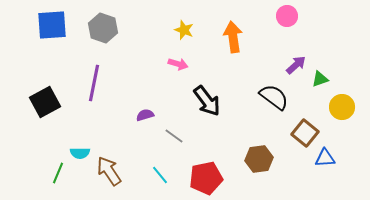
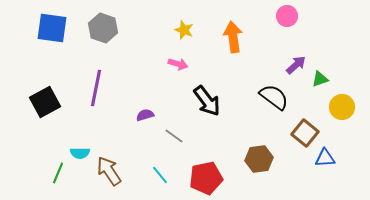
blue square: moved 3 px down; rotated 12 degrees clockwise
purple line: moved 2 px right, 5 px down
